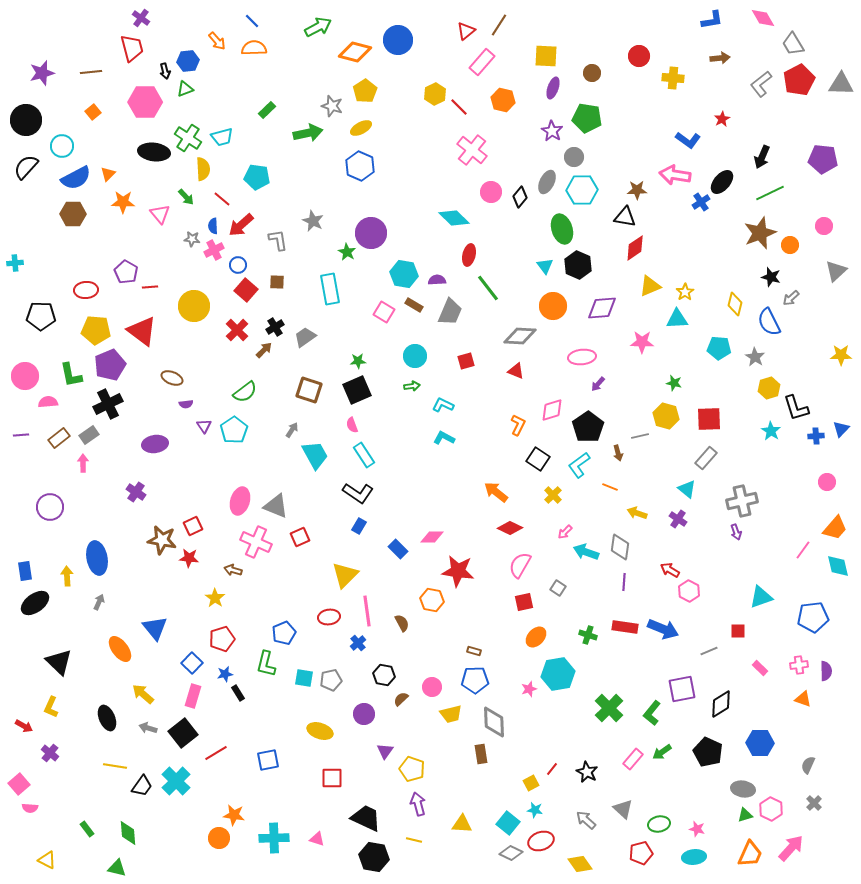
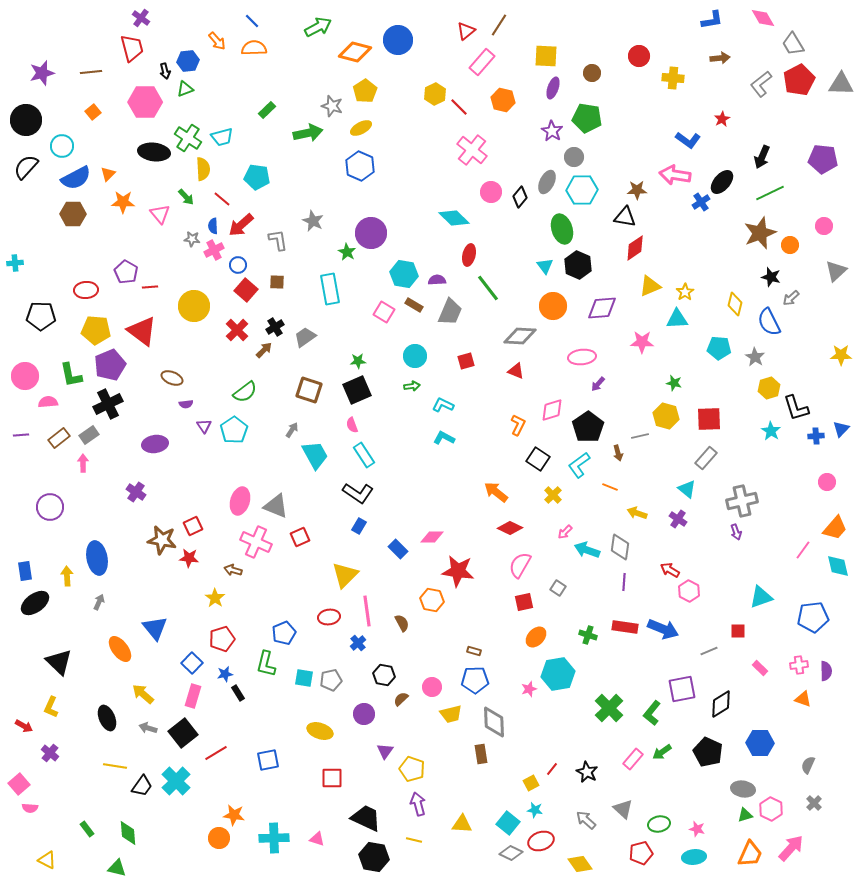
cyan arrow at (586, 552): moved 1 px right, 2 px up
